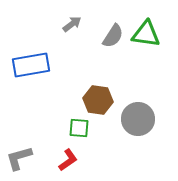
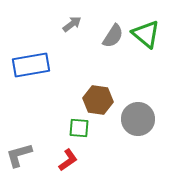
green triangle: rotated 32 degrees clockwise
gray L-shape: moved 3 px up
